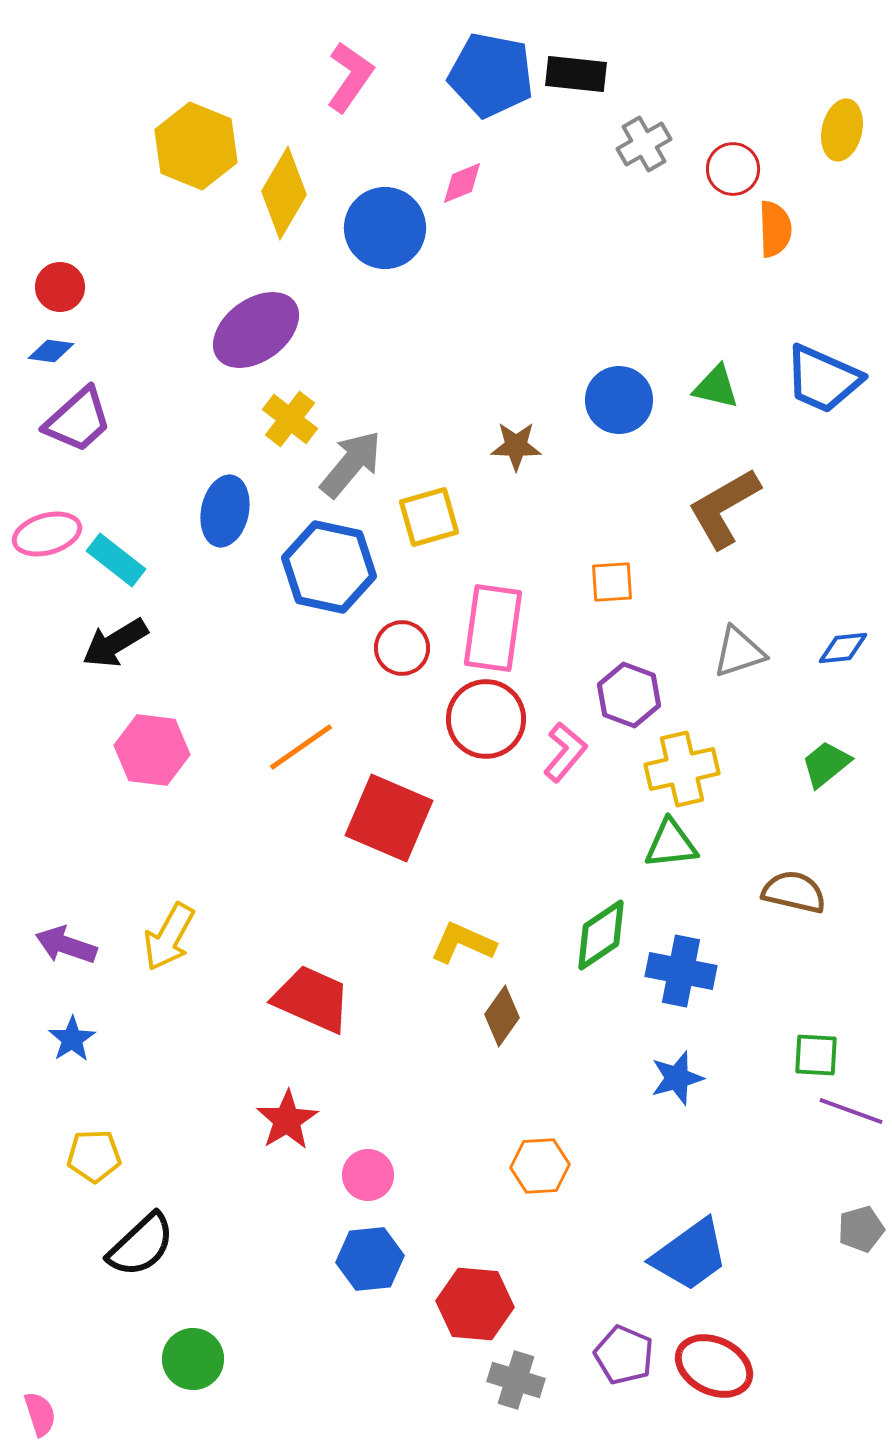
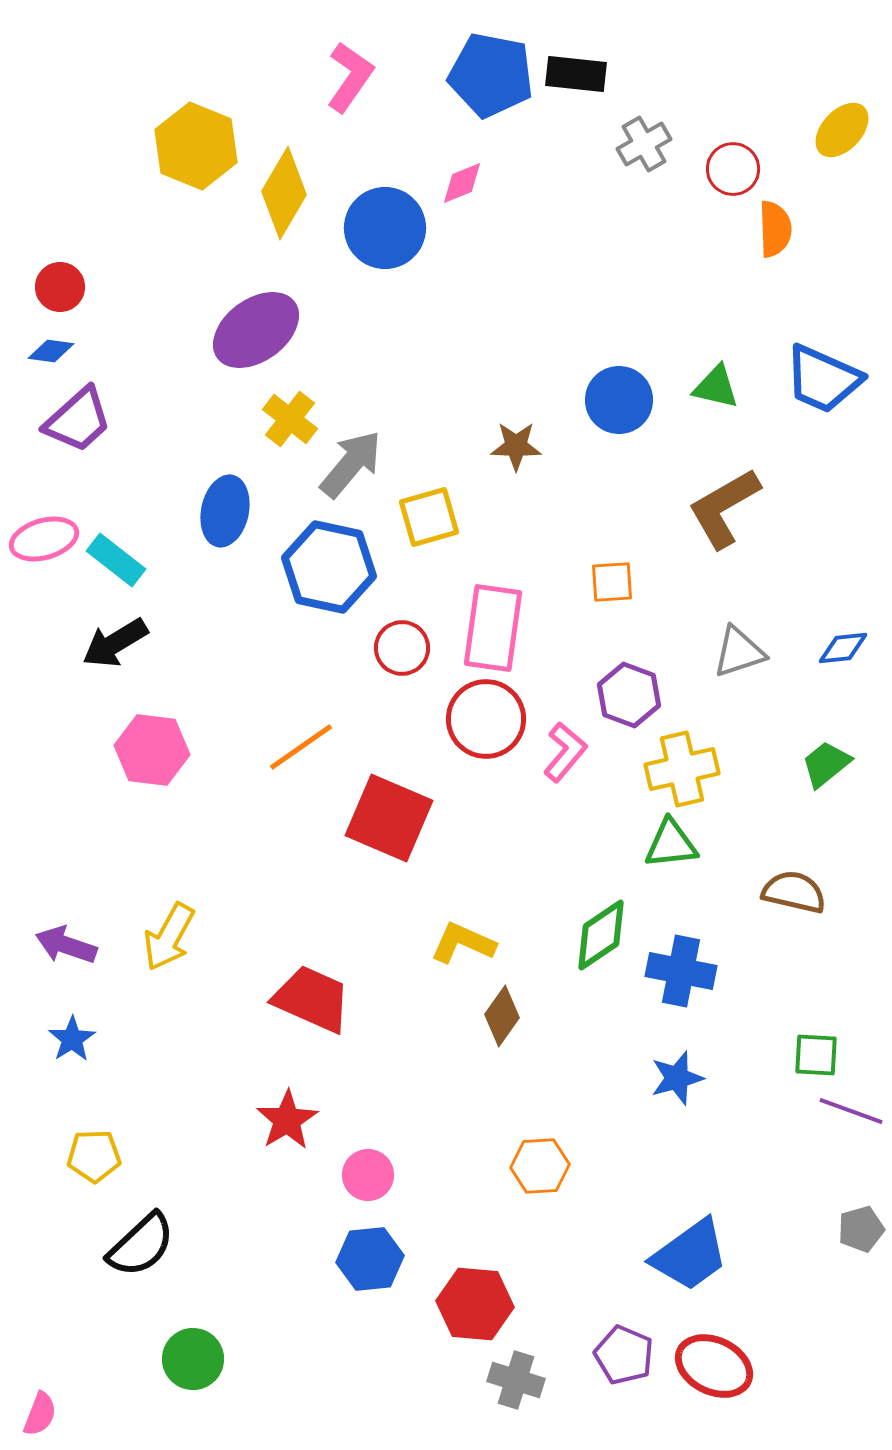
yellow ellipse at (842, 130): rotated 30 degrees clockwise
pink ellipse at (47, 534): moved 3 px left, 5 px down
pink semicircle at (40, 1414): rotated 39 degrees clockwise
